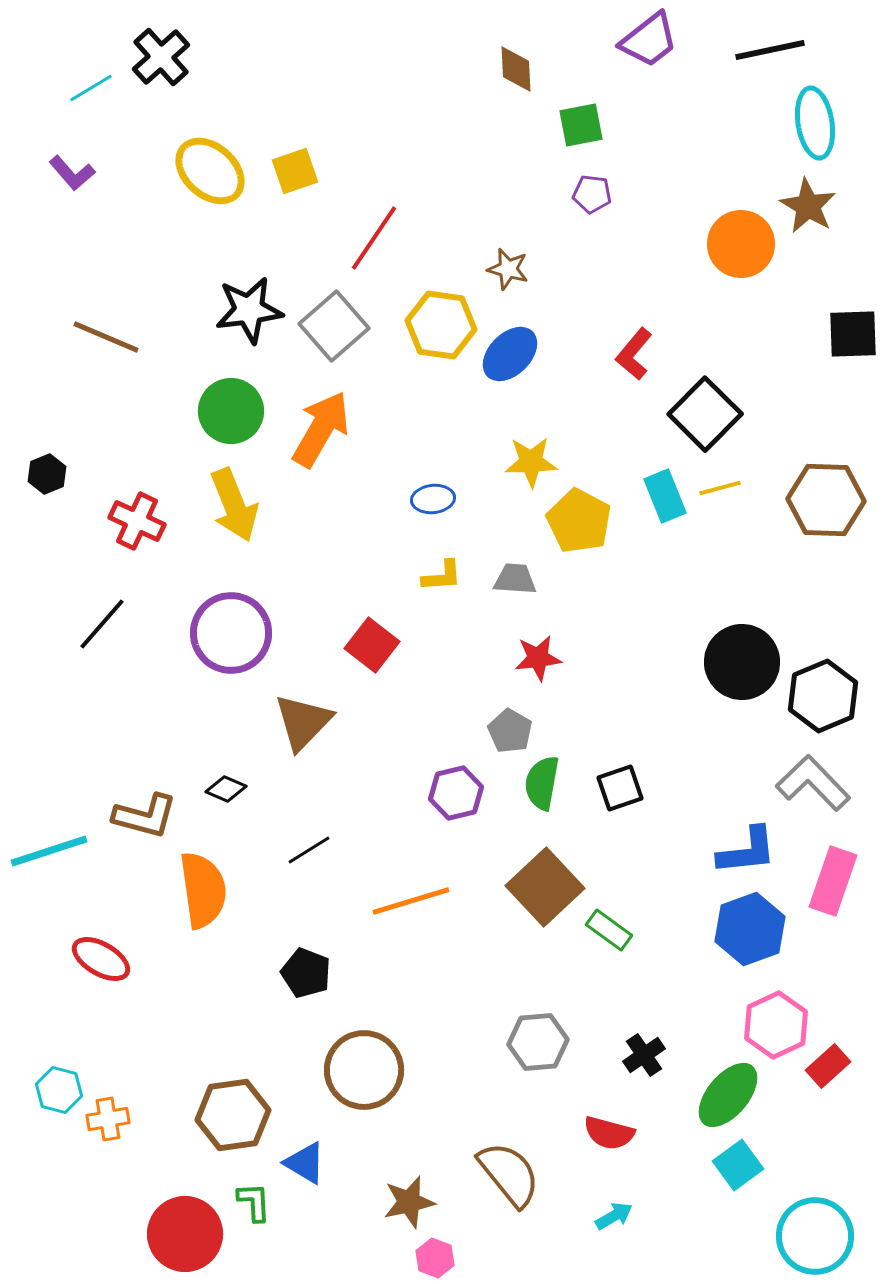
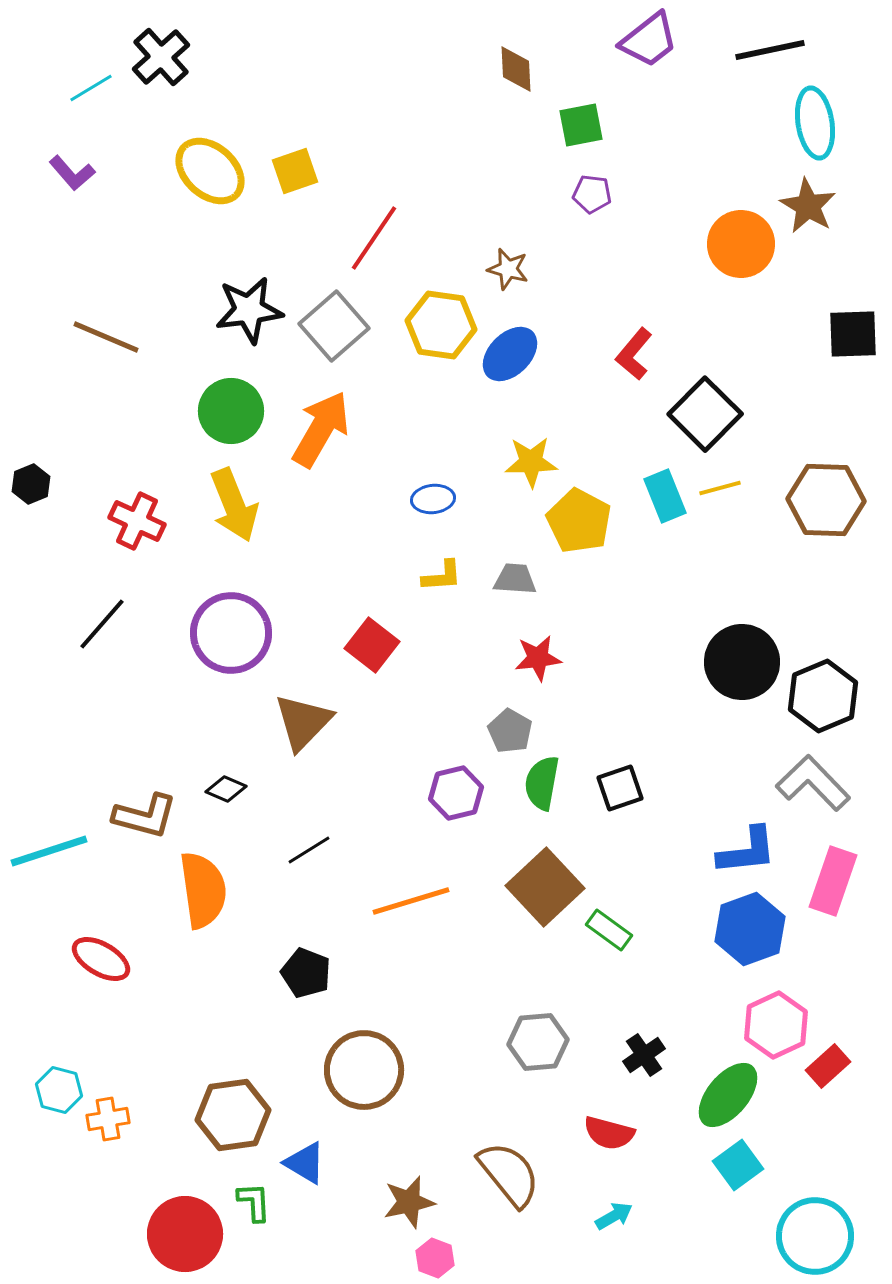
black hexagon at (47, 474): moved 16 px left, 10 px down
